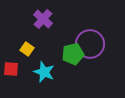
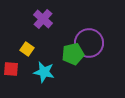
purple circle: moved 1 px left, 1 px up
cyan star: rotated 10 degrees counterclockwise
